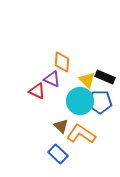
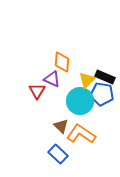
yellow triangle: rotated 30 degrees clockwise
red triangle: rotated 36 degrees clockwise
blue pentagon: moved 2 px right, 8 px up; rotated 10 degrees clockwise
